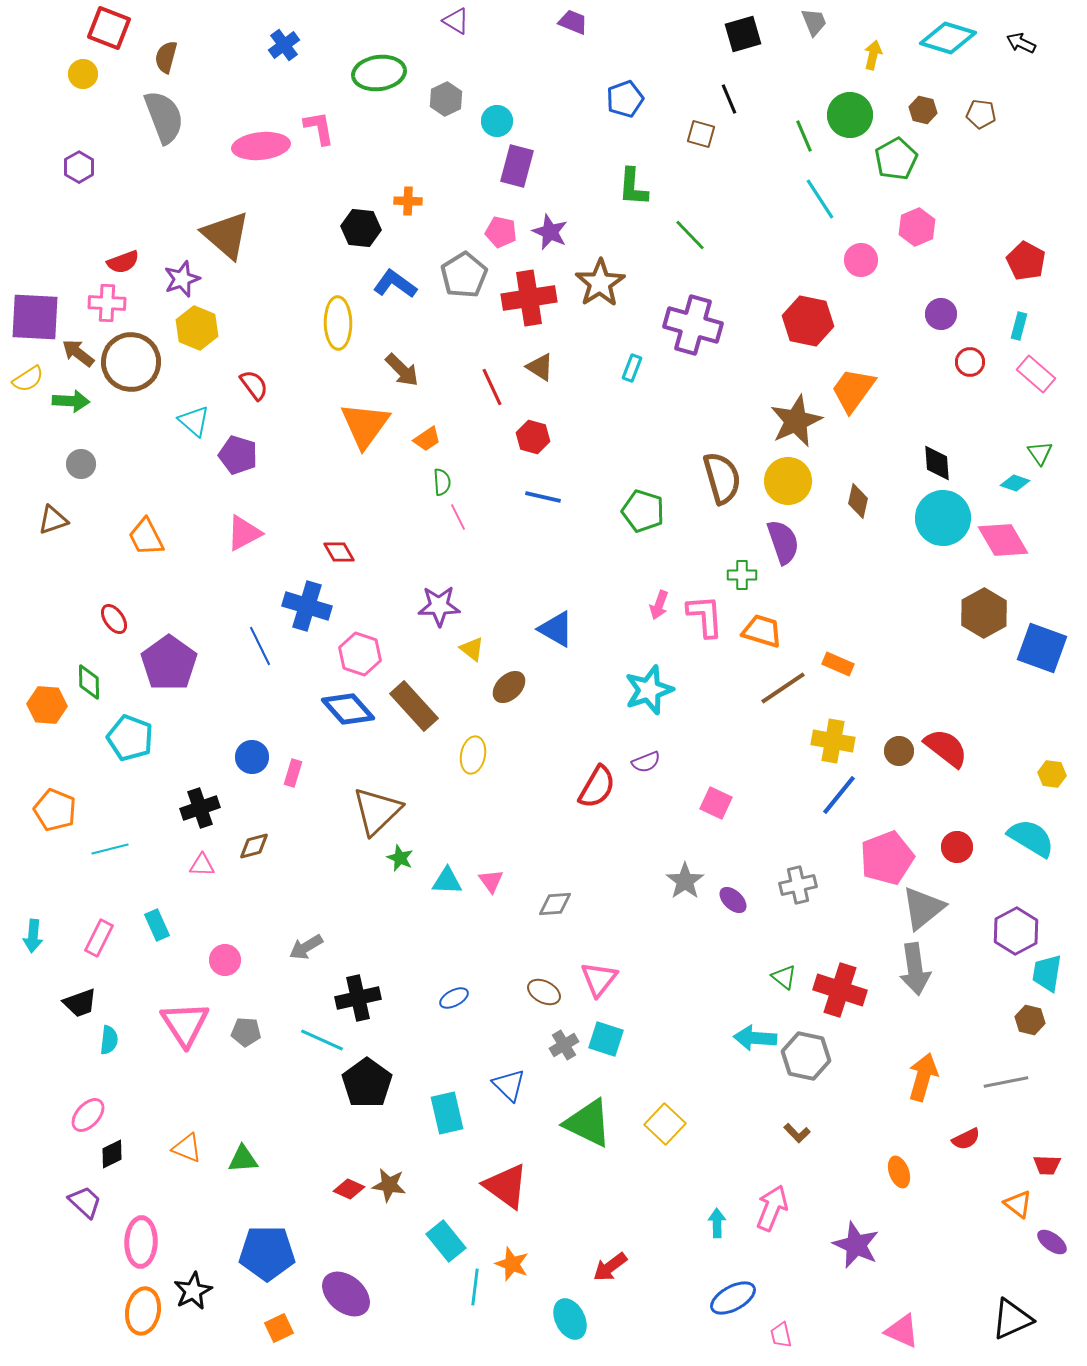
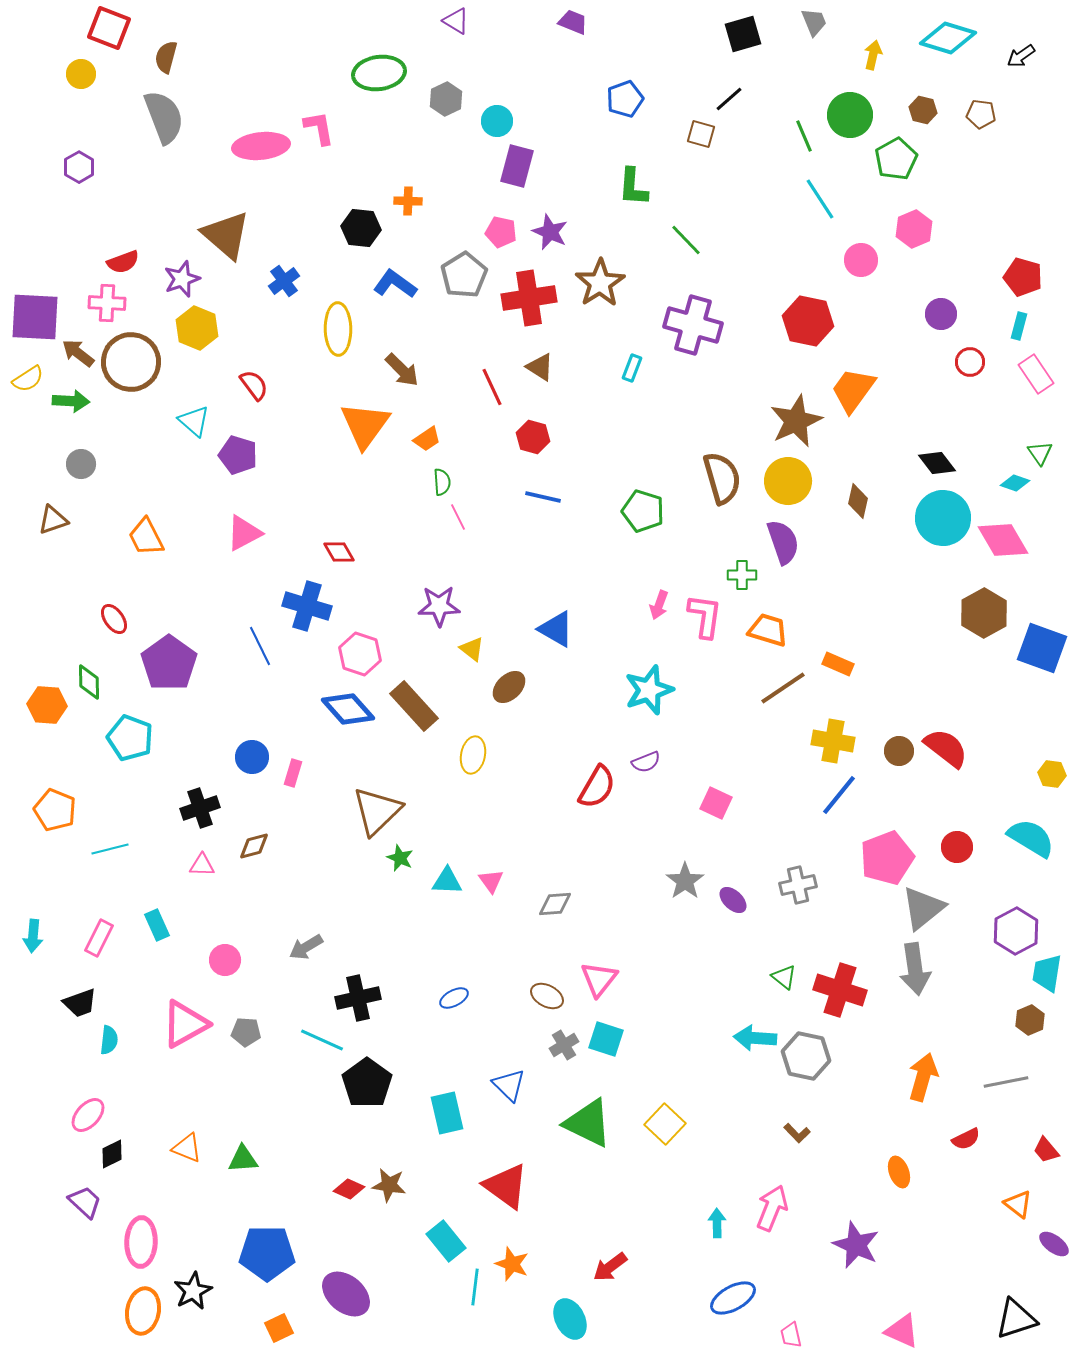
black arrow at (1021, 43): moved 13 px down; rotated 60 degrees counterclockwise
blue cross at (284, 45): moved 236 px down
yellow circle at (83, 74): moved 2 px left
black line at (729, 99): rotated 72 degrees clockwise
pink hexagon at (917, 227): moved 3 px left, 2 px down
green line at (690, 235): moved 4 px left, 5 px down
red pentagon at (1026, 261): moved 3 px left, 16 px down; rotated 12 degrees counterclockwise
yellow ellipse at (338, 323): moved 6 px down
pink rectangle at (1036, 374): rotated 15 degrees clockwise
black diamond at (937, 463): rotated 33 degrees counterclockwise
pink L-shape at (705, 616): rotated 12 degrees clockwise
orange trapezoid at (762, 631): moved 6 px right, 1 px up
brown ellipse at (544, 992): moved 3 px right, 4 px down
brown hexagon at (1030, 1020): rotated 24 degrees clockwise
pink triangle at (185, 1024): rotated 34 degrees clockwise
red trapezoid at (1047, 1165): moved 1 px left, 15 px up; rotated 48 degrees clockwise
purple ellipse at (1052, 1242): moved 2 px right, 2 px down
black triangle at (1012, 1319): moved 4 px right; rotated 6 degrees clockwise
pink trapezoid at (781, 1335): moved 10 px right
